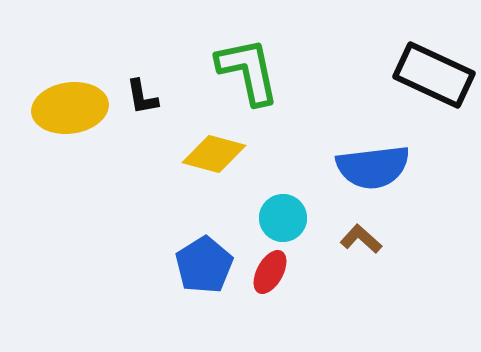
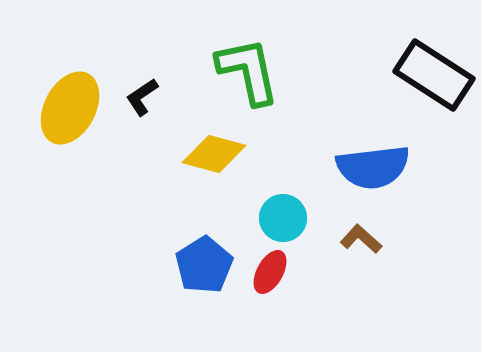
black rectangle: rotated 8 degrees clockwise
black L-shape: rotated 66 degrees clockwise
yellow ellipse: rotated 54 degrees counterclockwise
